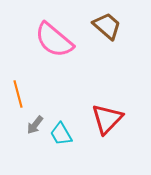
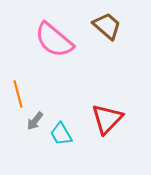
gray arrow: moved 4 px up
